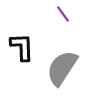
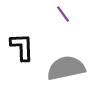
gray semicircle: moved 4 px right; rotated 45 degrees clockwise
